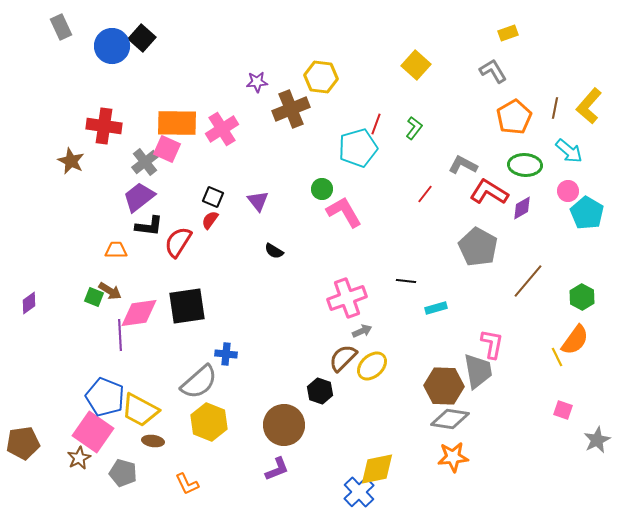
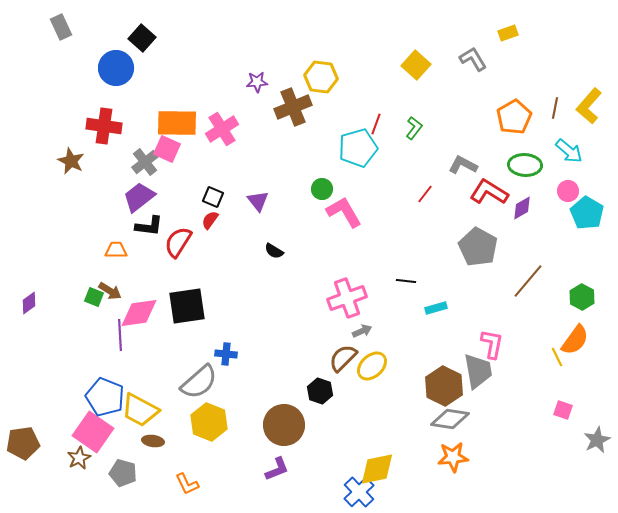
blue circle at (112, 46): moved 4 px right, 22 px down
gray L-shape at (493, 71): moved 20 px left, 12 px up
brown cross at (291, 109): moved 2 px right, 2 px up
brown hexagon at (444, 386): rotated 24 degrees clockwise
